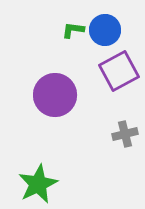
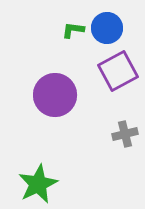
blue circle: moved 2 px right, 2 px up
purple square: moved 1 px left
